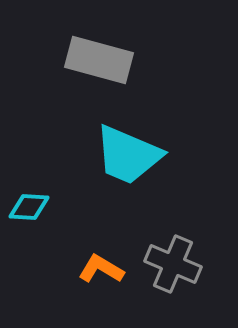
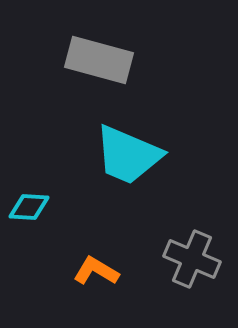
gray cross: moved 19 px right, 5 px up
orange L-shape: moved 5 px left, 2 px down
